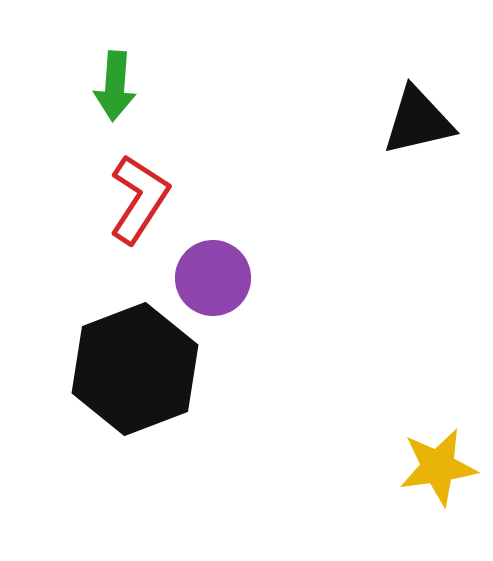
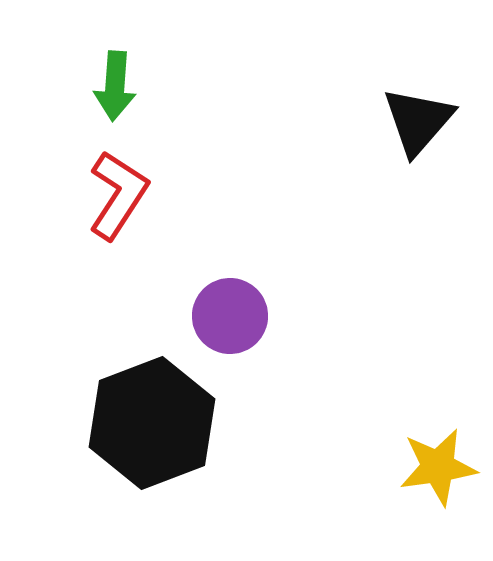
black triangle: rotated 36 degrees counterclockwise
red L-shape: moved 21 px left, 4 px up
purple circle: moved 17 px right, 38 px down
black hexagon: moved 17 px right, 54 px down
